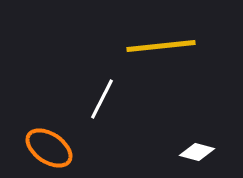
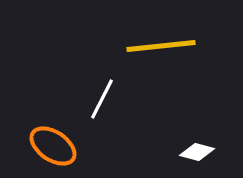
orange ellipse: moved 4 px right, 2 px up
